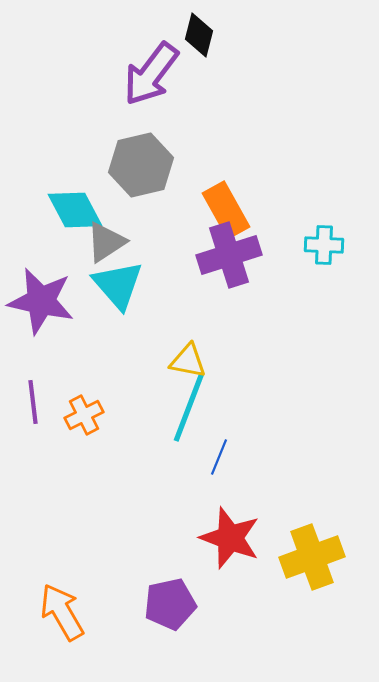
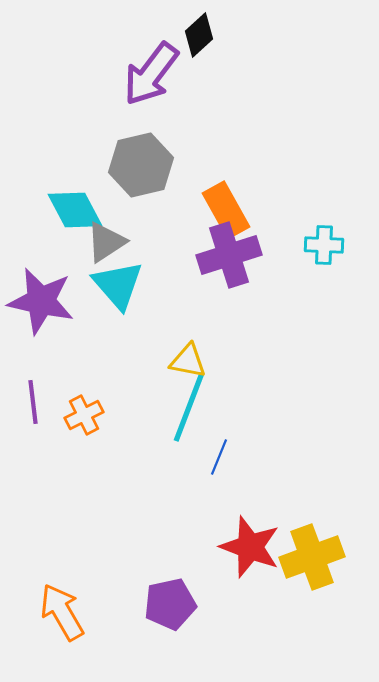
black diamond: rotated 33 degrees clockwise
red star: moved 20 px right, 9 px down
